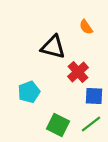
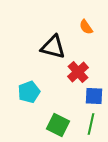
green line: rotated 40 degrees counterclockwise
